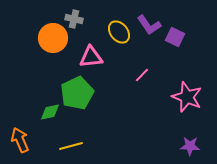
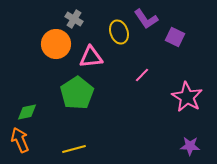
gray cross: rotated 18 degrees clockwise
purple L-shape: moved 3 px left, 6 px up
yellow ellipse: rotated 20 degrees clockwise
orange circle: moved 3 px right, 6 px down
green pentagon: rotated 8 degrees counterclockwise
pink star: rotated 8 degrees clockwise
green diamond: moved 23 px left
yellow line: moved 3 px right, 3 px down
